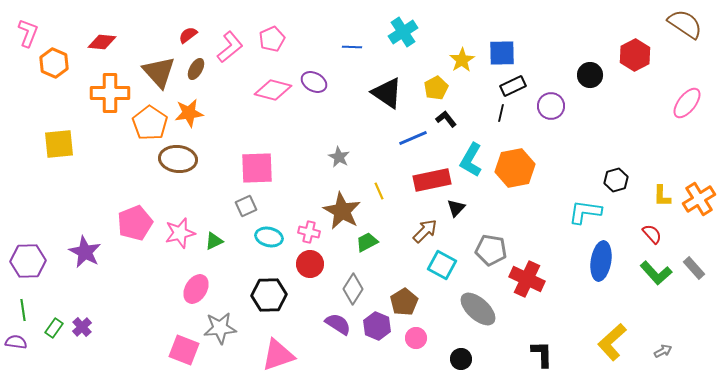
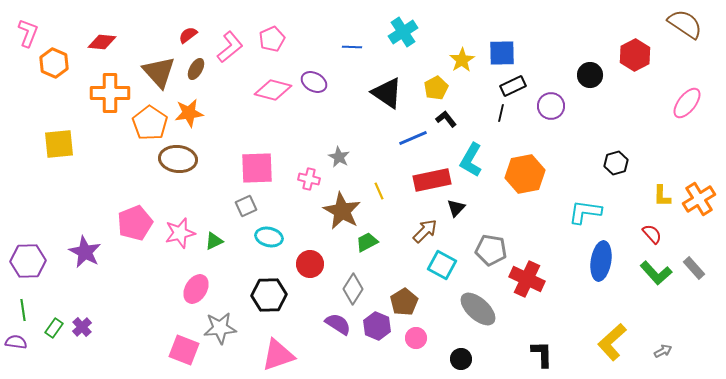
orange hexagon at (515, 168): moved 10 px right, 6 px down
black hexagon at (616, 180): moved 17 px up
pink cross at (309, 232): moved 53 px up
